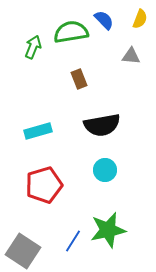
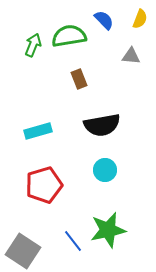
green semicircle: moved 2 px left, 4 px down
green arrow: moved 2 px up
blue line: rotated 70 degrees counterclockwise
